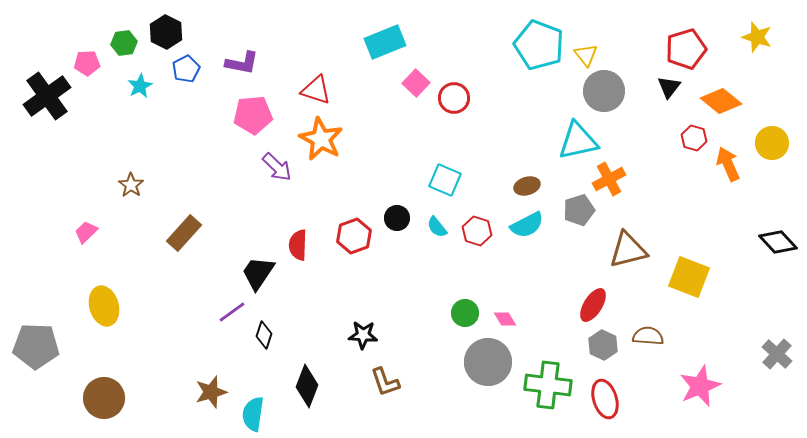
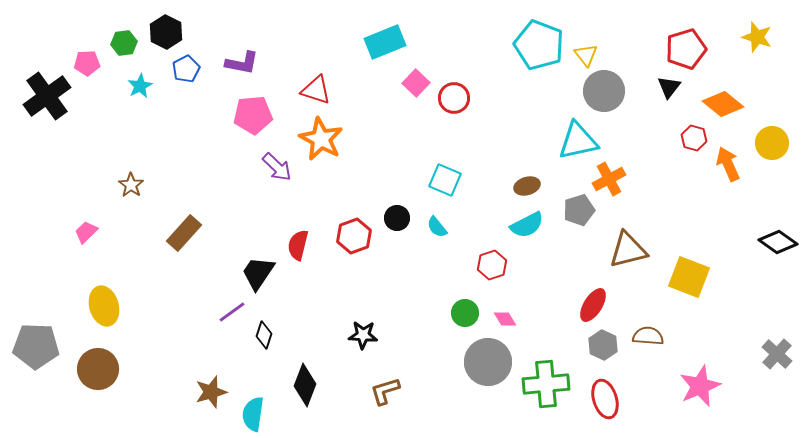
orange diamond at (721, 101): moved 2 px right, 3 px down
red hexagon at (477, 231): moved 15 px right, 34 px down; rotated 24 degrees clockwise
black diamond at (778, 242): rotated 12 degrees counterclockwise
red semicircle at (298, 245): rotated 12 degrees clockwise
brown L-shape at (385, 382): moved 9 px down; rotated 92 degrees clockwise
green cross at (548, 385): moved 2 px left, 1 px up; rotated 12 degrees counterclockwise
black diamond at (307, 386): moved 2 px left, 1 px up
brown circle at (104, 398): moved 6 px left, 29 px up
